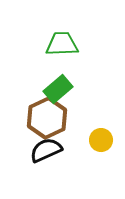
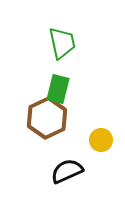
green trapezoid: moved 1 px up; rotated 80 degrees clockwise
green rectangle: rotated 36 degrees counterclockwise
black semicircle: moved 21 px right, 21 px down
